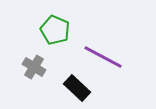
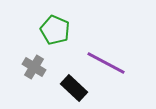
purple line: moved 3 px right, 6 px down
black rectangle: moved 3 px left
